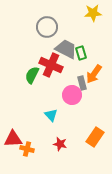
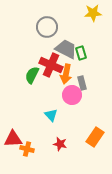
orange arrow: moved 28 px left; rotated 24 degrees counterclockwise
